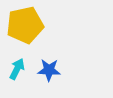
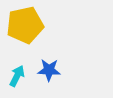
cyan arrow: moved 7 px down
